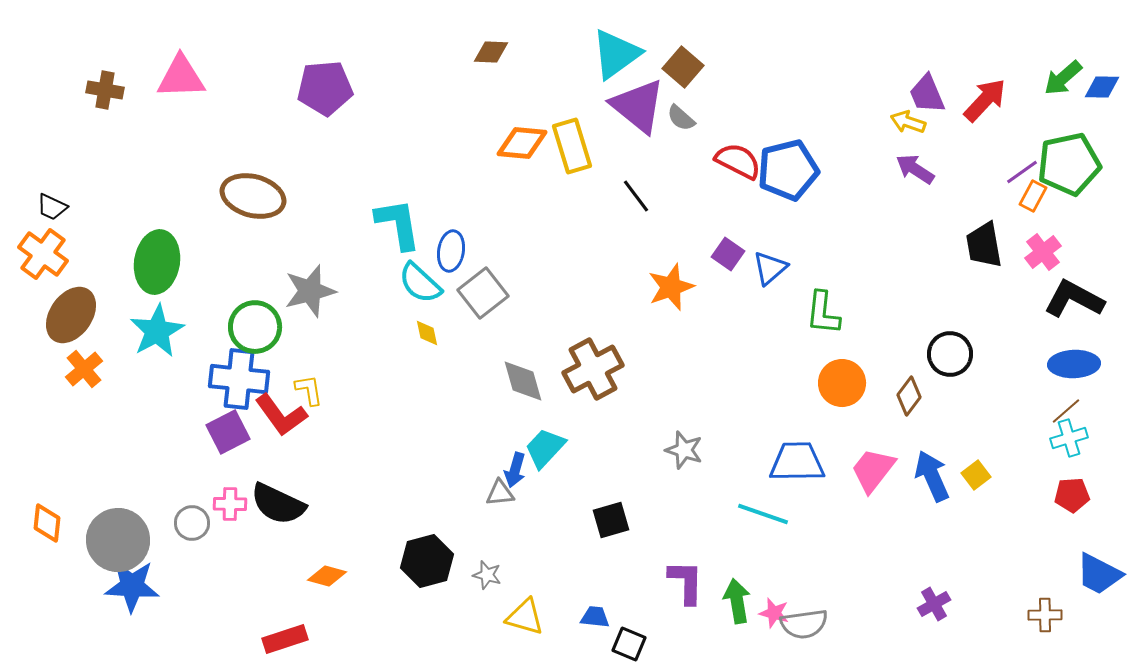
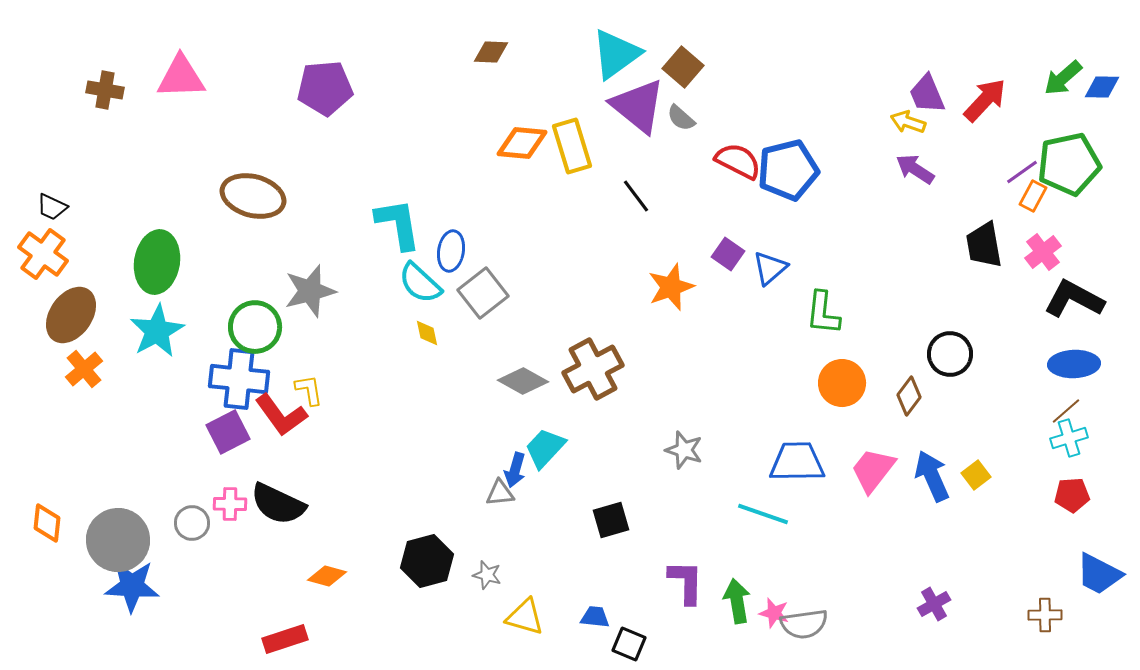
gray diamond at (523, 381): rotated 45 degrees counterclockwise
